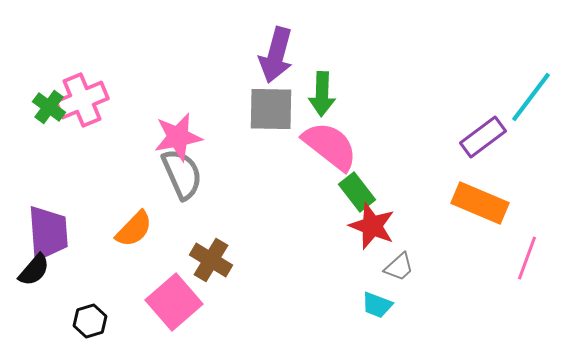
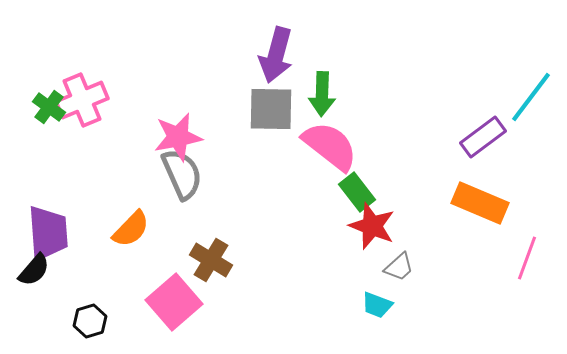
orange semicircle: moved 3 px left
